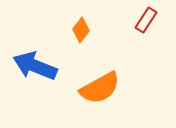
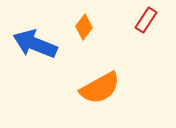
orange diamond: moved 3 px right, 3 px up
blue arrow: moved 22 px up
